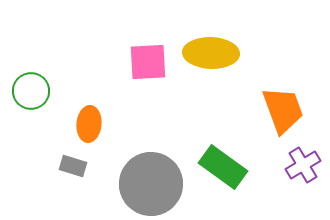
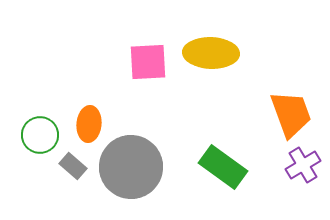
green circle: moved 9 px right, 44 px down
orange trapezoid: moved 8 px right, 4 px down
gray rectangle: rotated 24 degrees clockwise
gray circle: moved 20 px left, 17 px up
